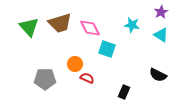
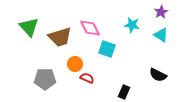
brown trapezoid: moved 14 px down
